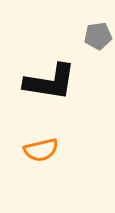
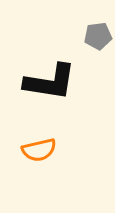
orange semicircle: moved 2 px left
